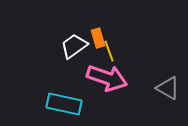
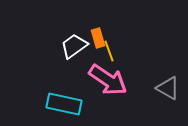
pink arrow: moved 1 px right, 2 px down; rotated 15 degrees clockwise
